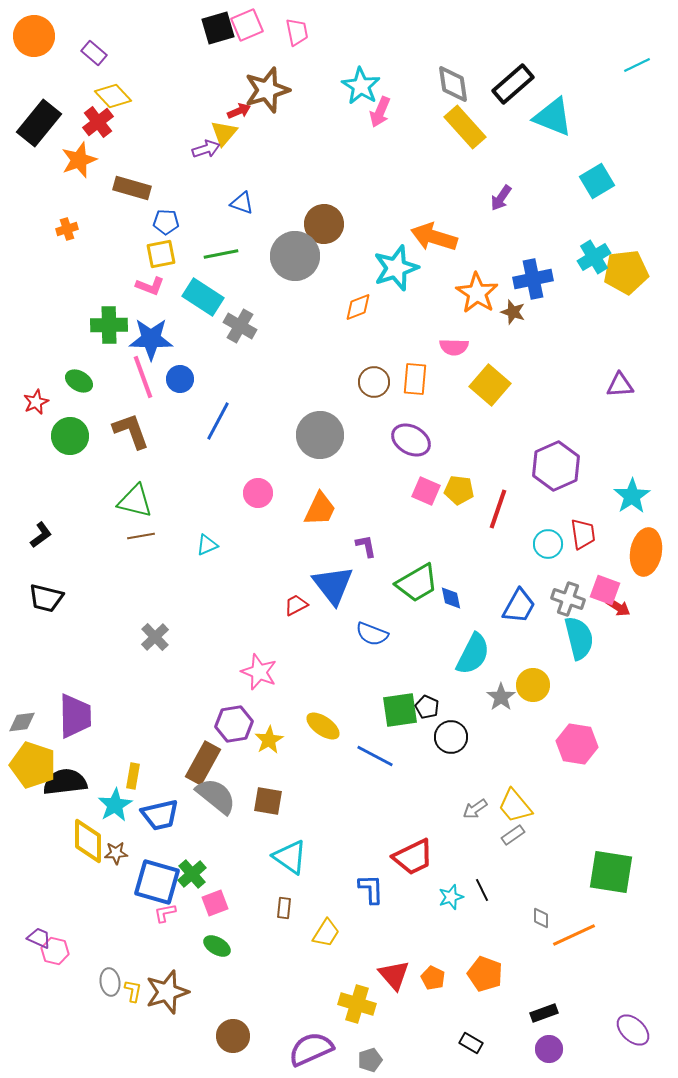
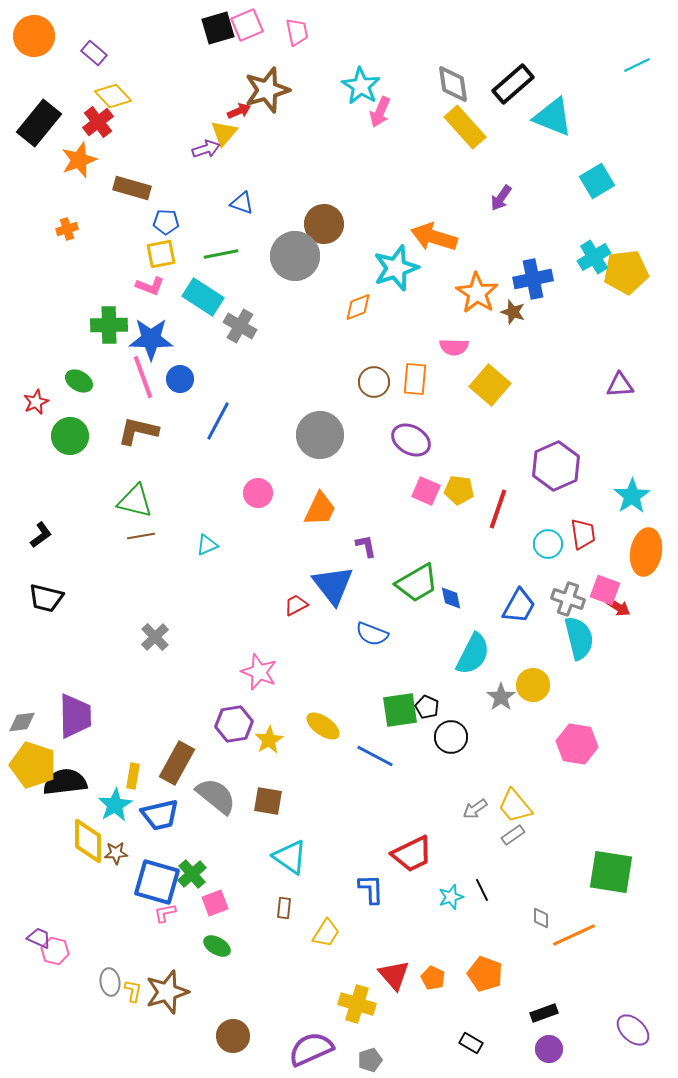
brown L-shape at (131, 431): moved 7 px right; rotated 57 degrees counterclockwise
brown rectangle at (203, 763): moved 26 px left
red trapezoid at (413, 857): moved 1 px left, 3 px up
